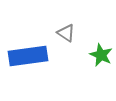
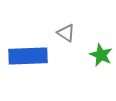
blue rectangle: rotated 6 degrees clockwise
